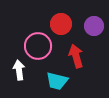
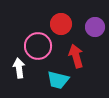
purple circle: moved 1 px right, 1 px down
white arrow: moved 2 px up
cyan trapezoid: moved 1 px right, 1 px up
